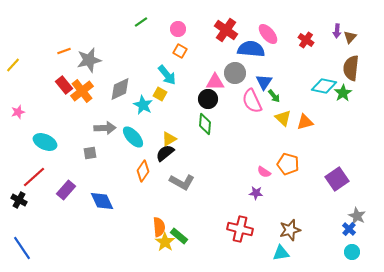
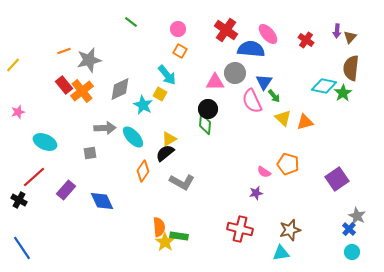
green line at (141, 22): moved 10 px left; rotated 72 degrees clockwise
black circle at (208, 99): moved 10 px down
purple star at (256, 193): rotated 16 degrees counterclockwise
green rectangle at (179, 236): rotated 30 degrees counterclockwise
